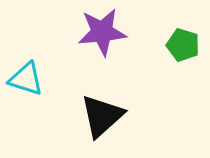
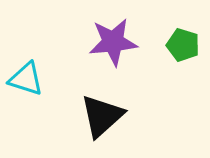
purple star: moved 11 px right, 10 px down
